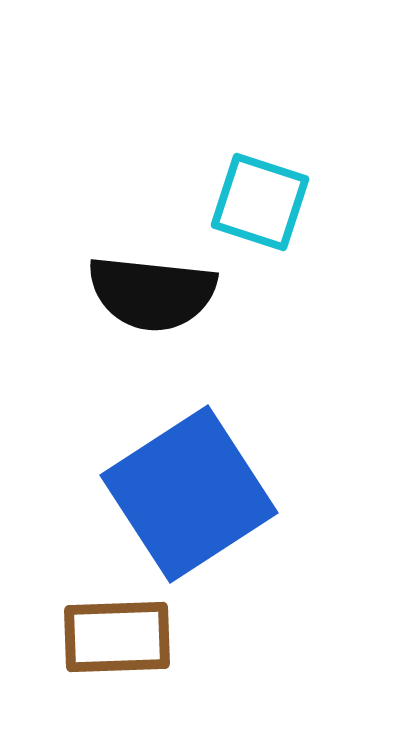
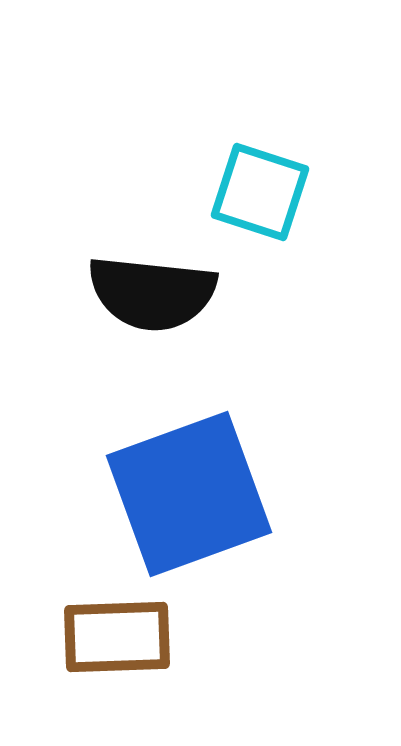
cyan square: moved 10 px up
blue square: rotated 13 degrees clockwise
